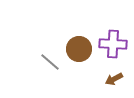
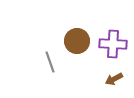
brown circle: moved 2 px left, 8 px up
gray line: rotated 30 degrees clockwise
